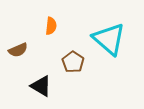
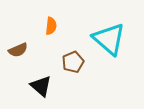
brown pentagon: rotated 15 degrees clockwise
black triangle: rotated 10 degrees clockwise
